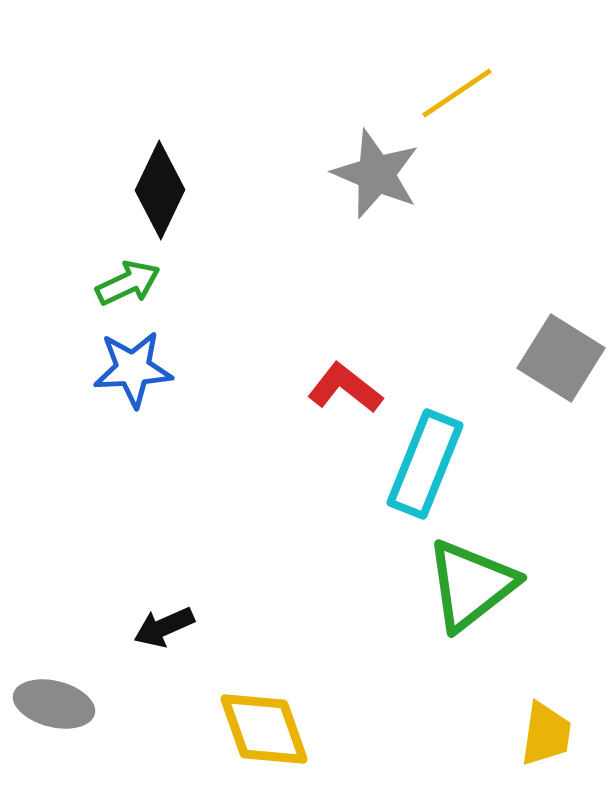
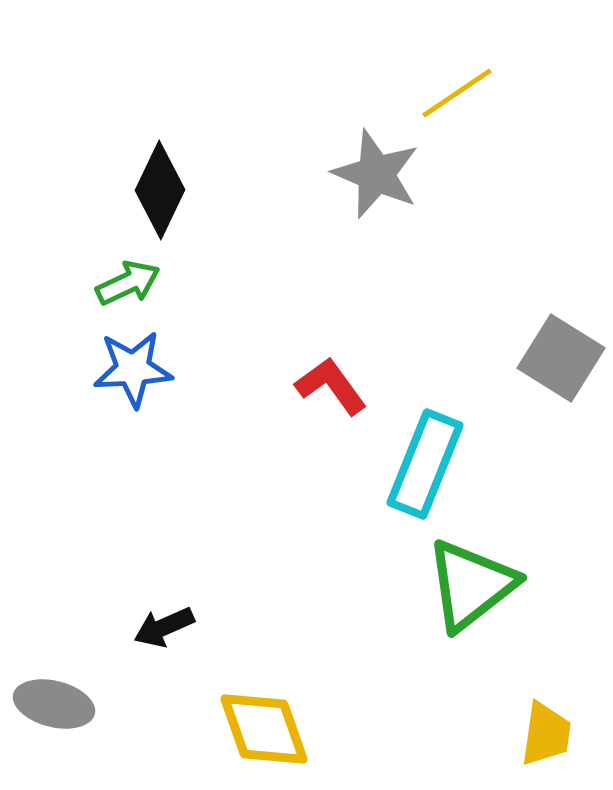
red L-shape: moved 14 px left, 2 px up; rotated 16 degrees clockwise
